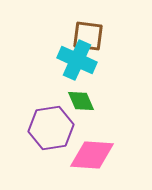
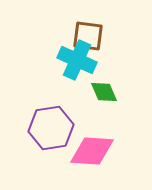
green diamond: moved 23 px right, 9 px up
pink diamond: moved 4 px up
